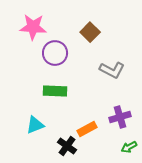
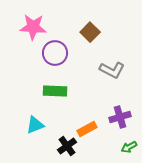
black cross: rotated 18 degrees clockwise
